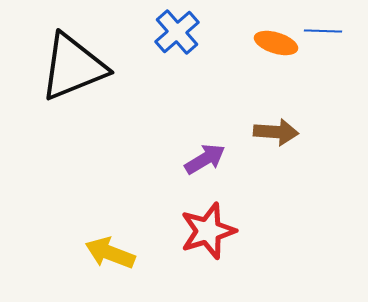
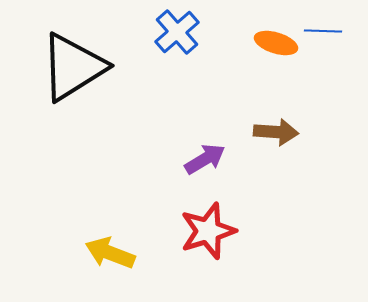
black triangle: rotated 10 degrees counterclockwise
